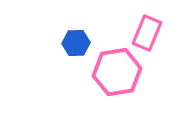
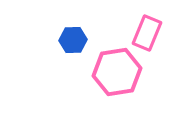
blue hexagon: moved 3 px left, 3 px up
